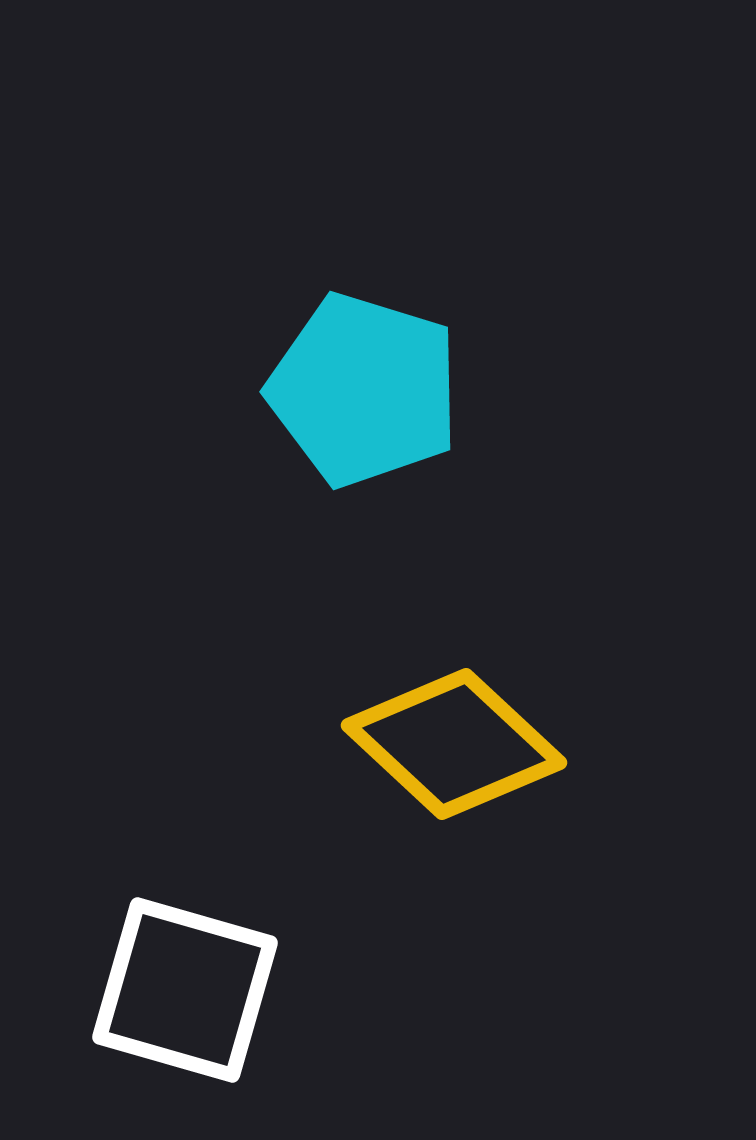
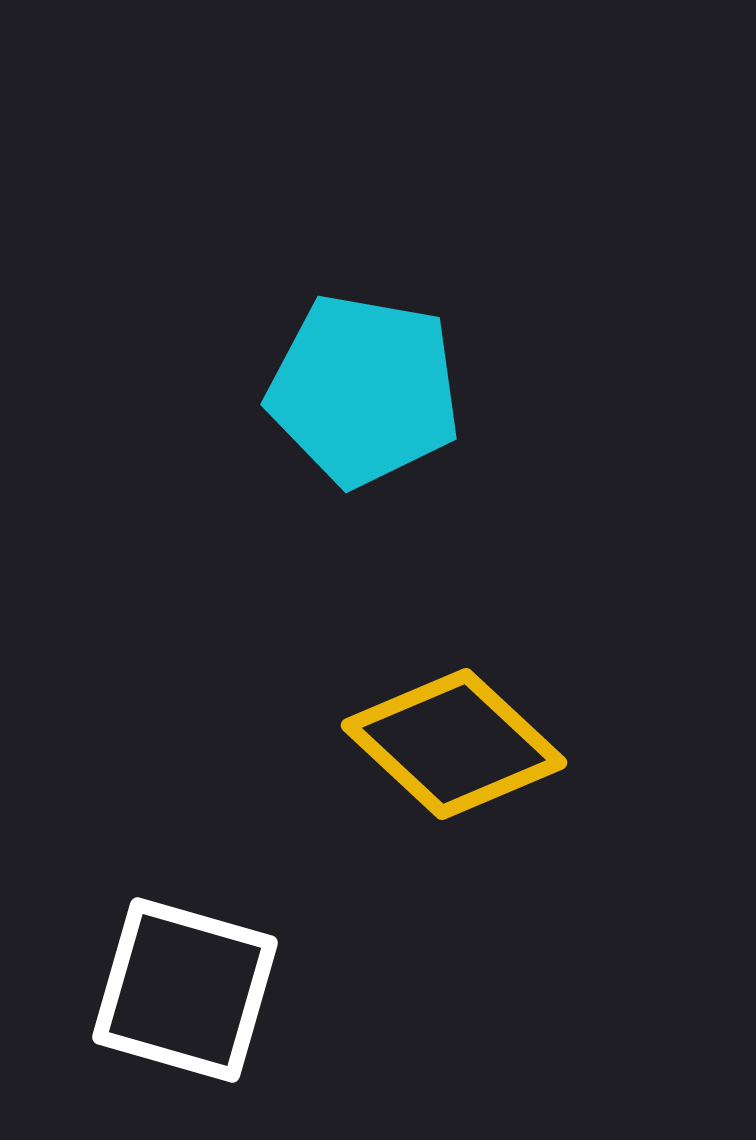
cyan pentagon: rotated 7 degrees counterclockwise
